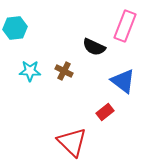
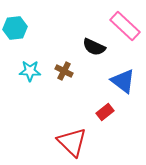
pink rectangle: rotated 68 degrees counterclockwise
